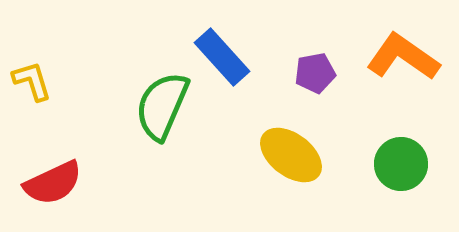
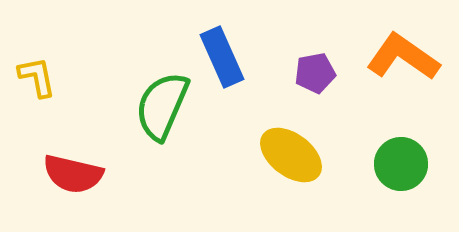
blue rectangle: rotated 18 degrees clockwise
yellow L-shape: moved 5 px right, 4 px up; rotated 6 degrees clockwise
red semicircle: moved 20 px right, 9 px up; rotated 38 degrees clockwise
